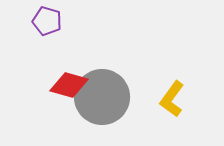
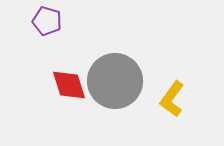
red diamond: rotated 57 degrees clockwise
gray circle: moved 13 px right, 16 px up
